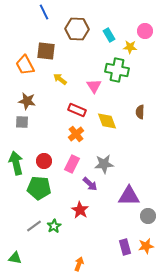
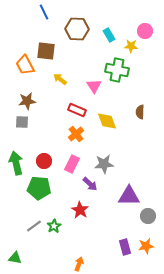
yellow star: moved 1 px right, 1 px up
brown star: rotated 18 degrees counterclockwise
